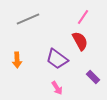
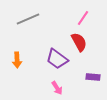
pink line: moved 1 px down
red semicircle: moved 1 px left, 1 px down
purple rectangle: rotated 40 degrees counterclockwise
